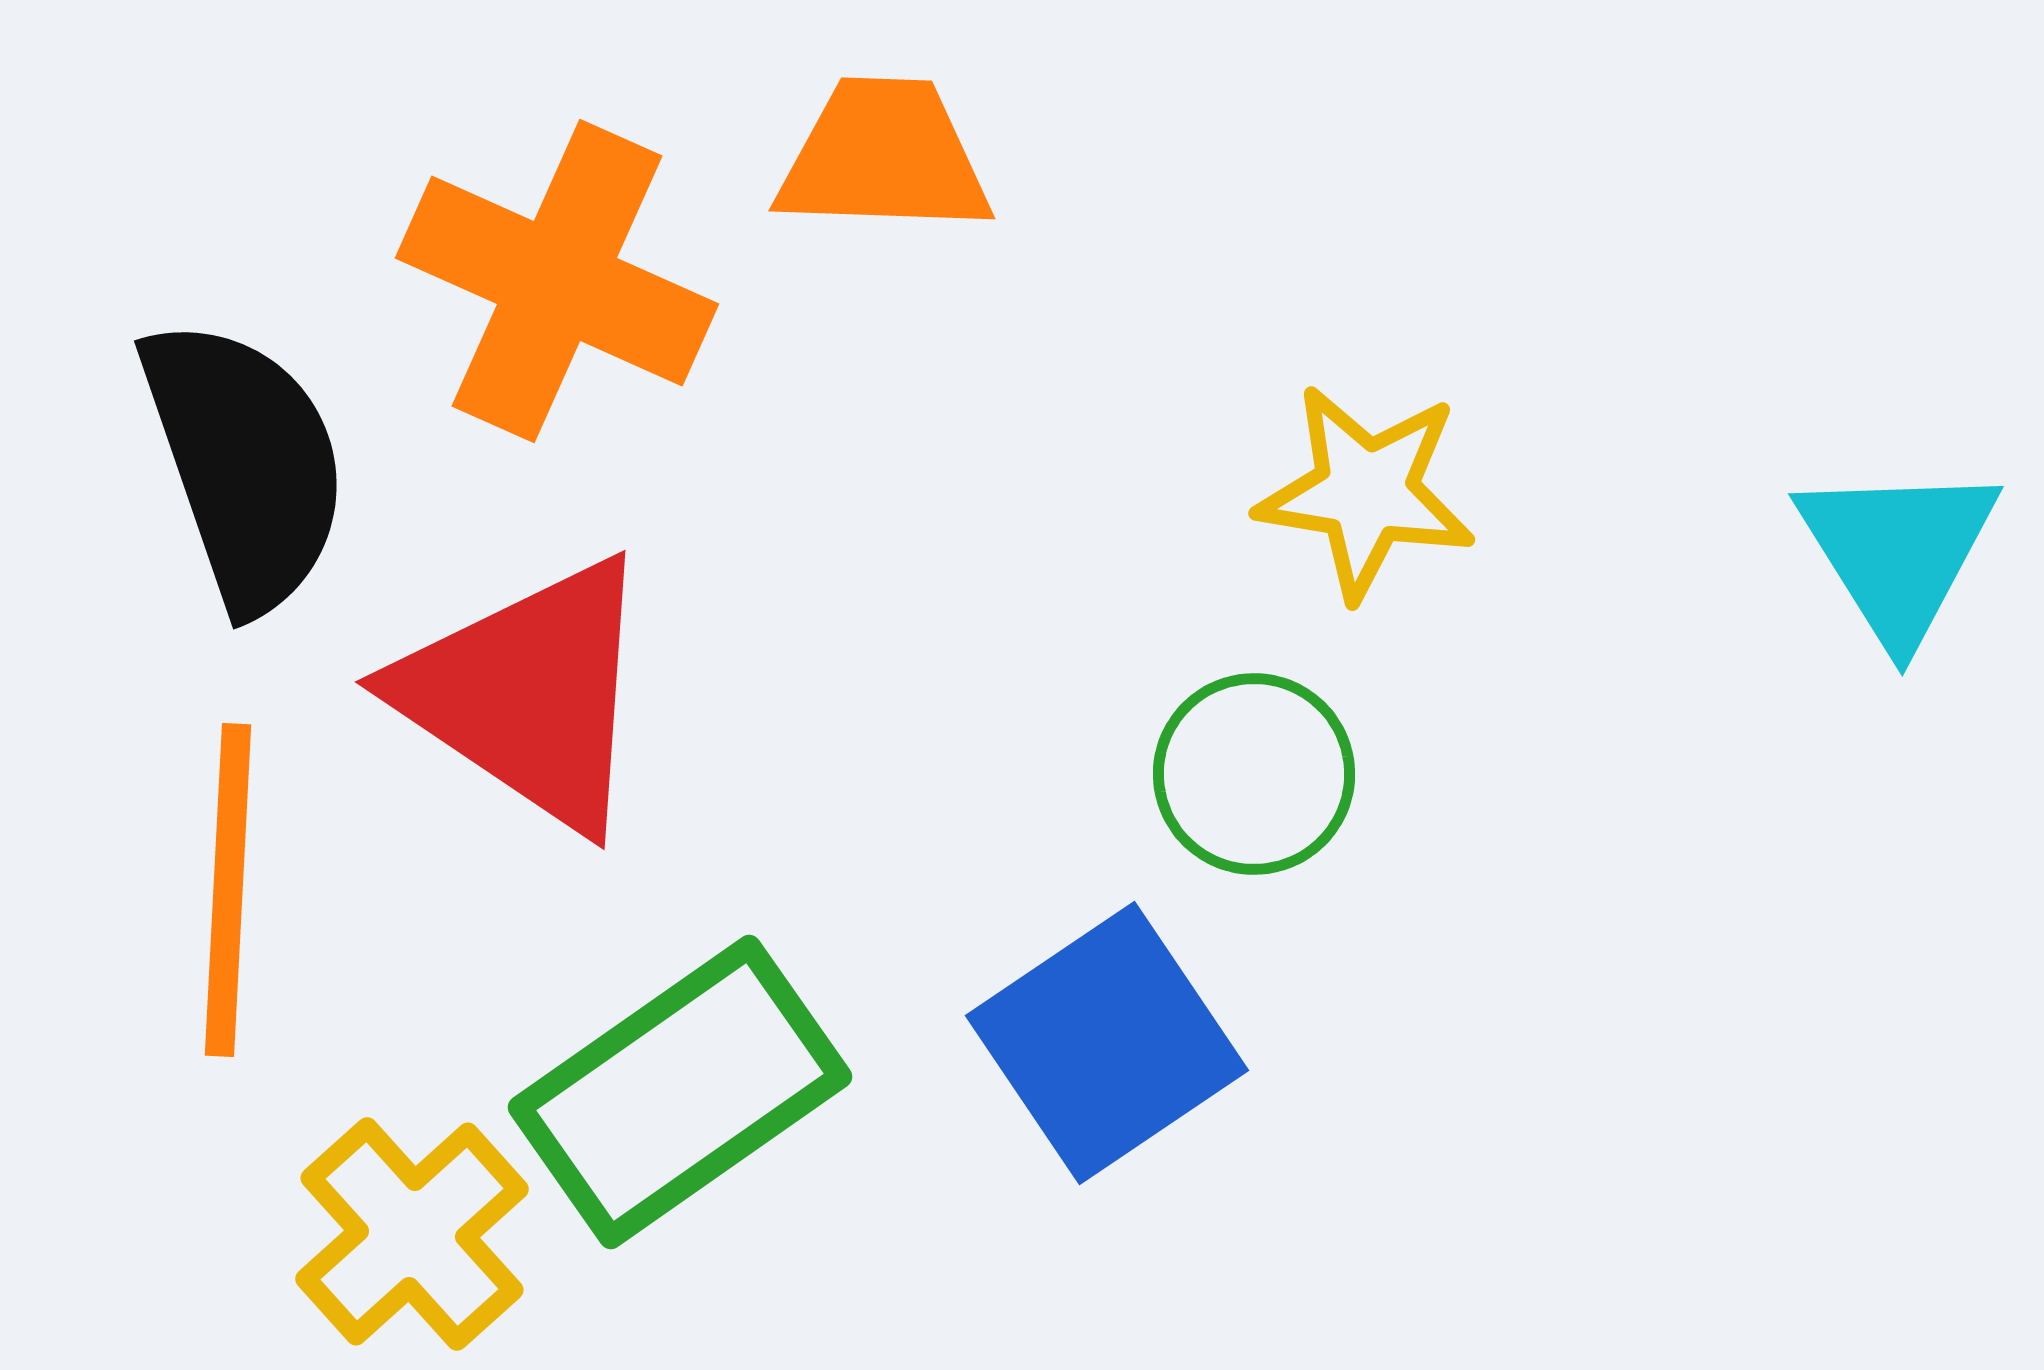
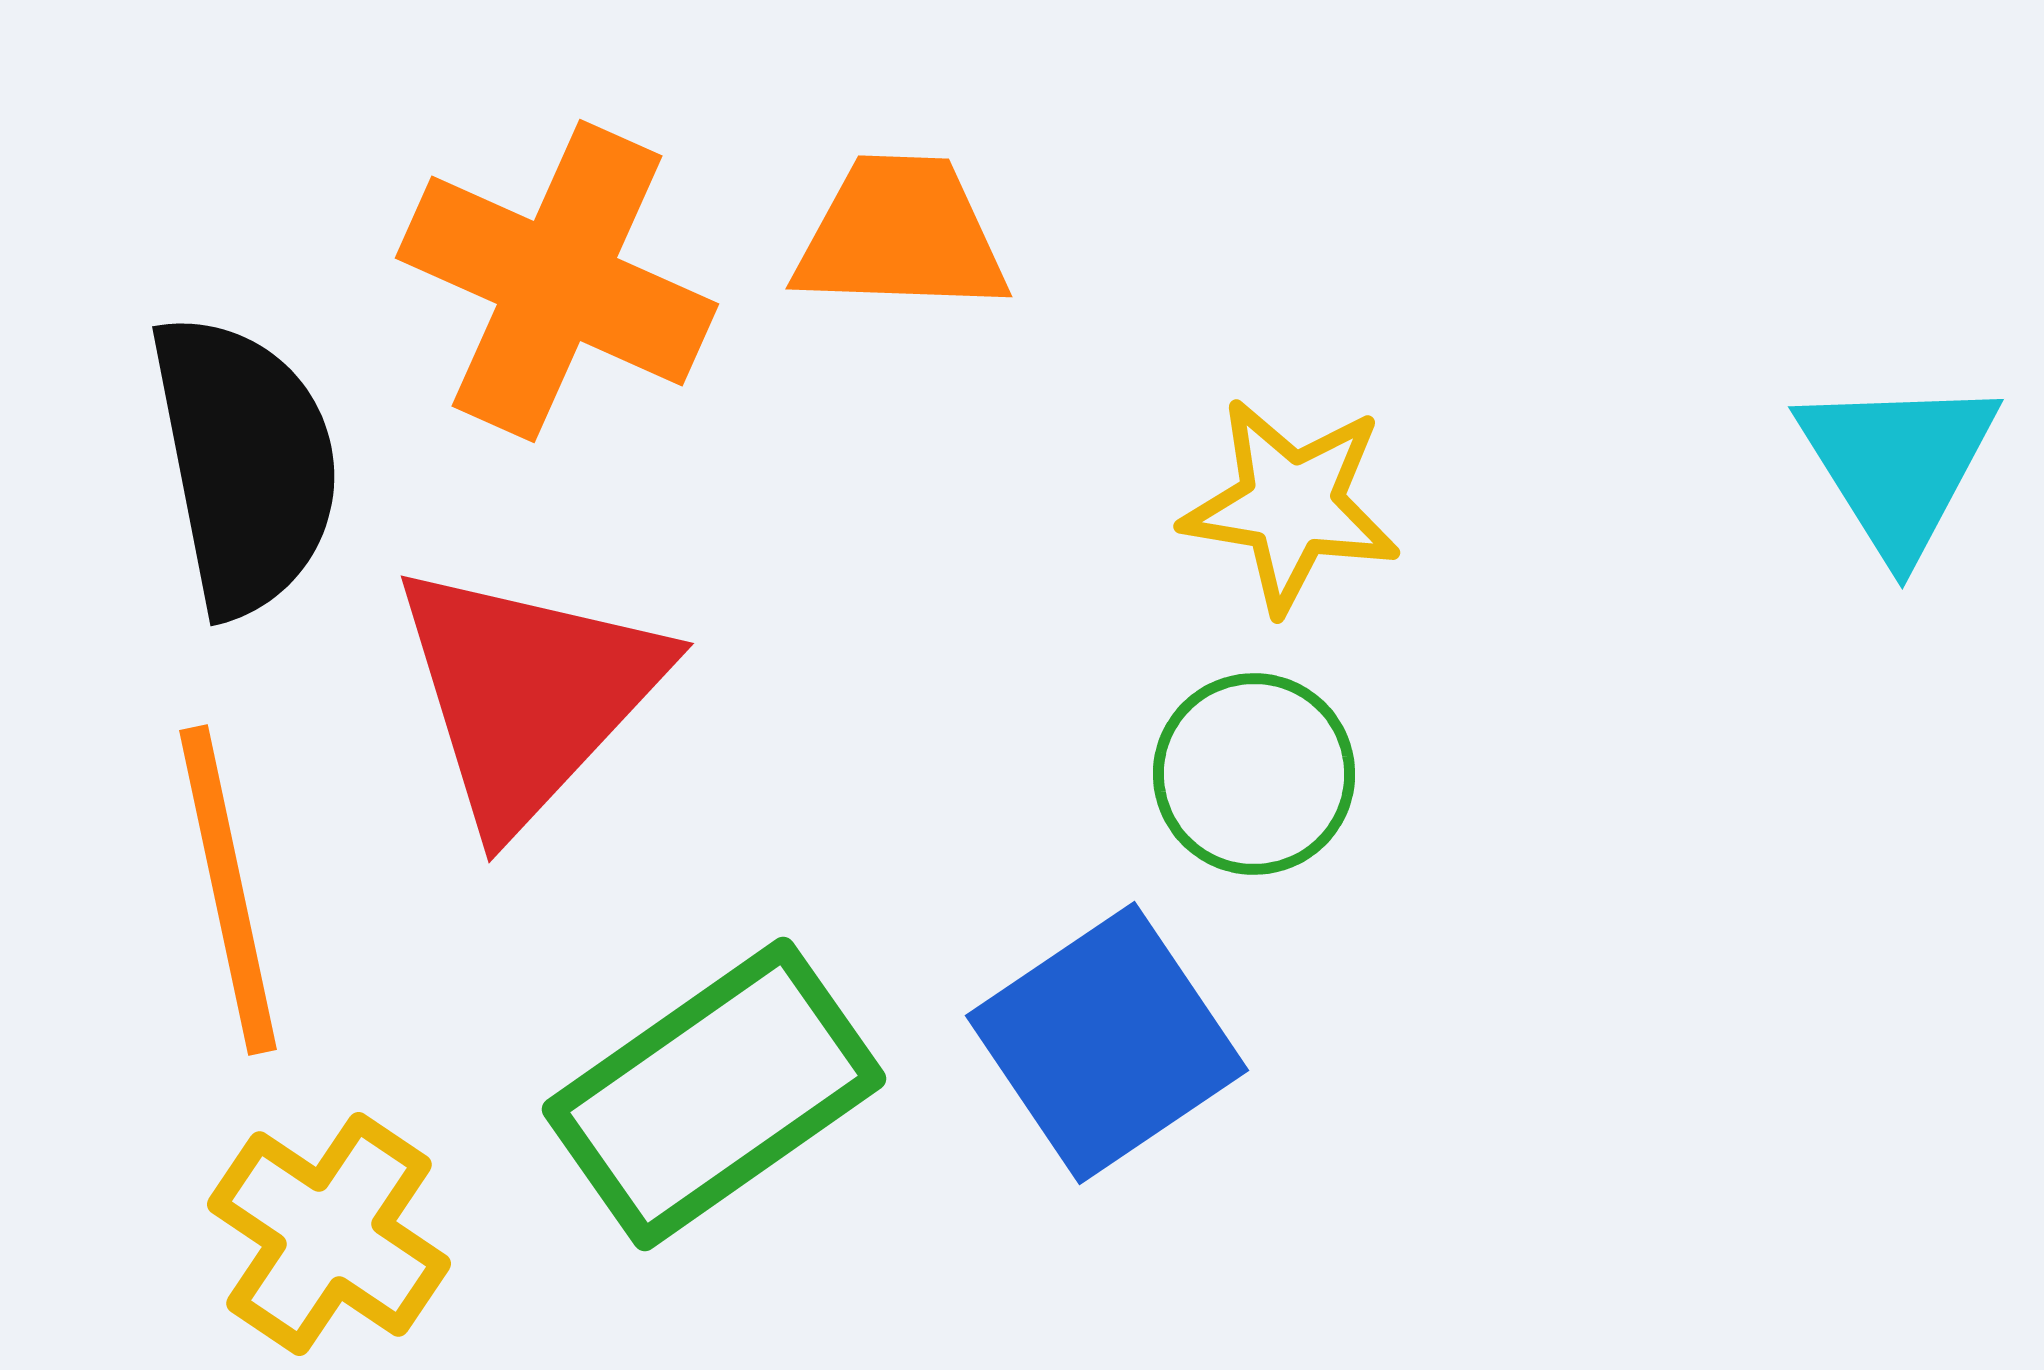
orange trapezoid: moved 17 px right, 78 px down
black semicircle: rotated 8 degrees clockwise
yellow star: moved 75 px left, 13 px down
cyan triangle: moved 87 px up
red triangle: rotated 39 degrees clockwise
orange line: rotated 15 degrees counterclockwise
green rectangle: moved 34 px right, 2 px down
yellow cross: moved 83 px left; rotated 14 degrees counterclockwise
